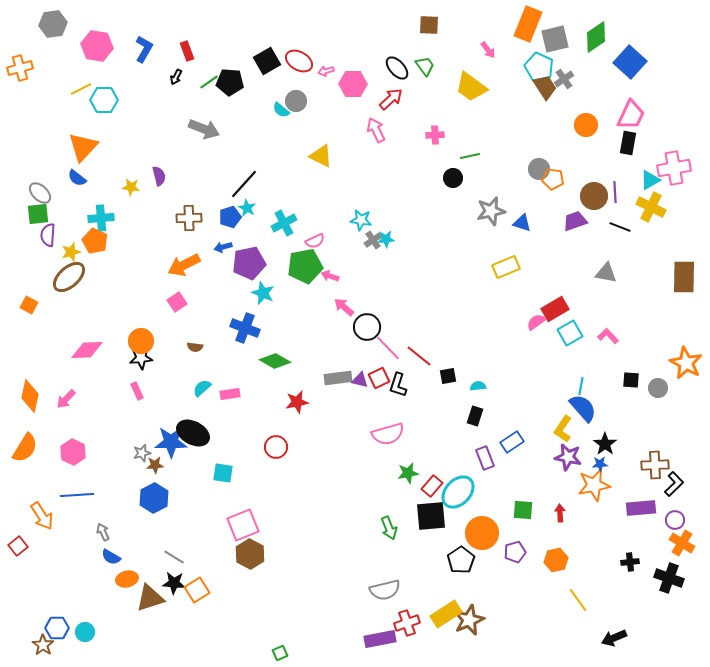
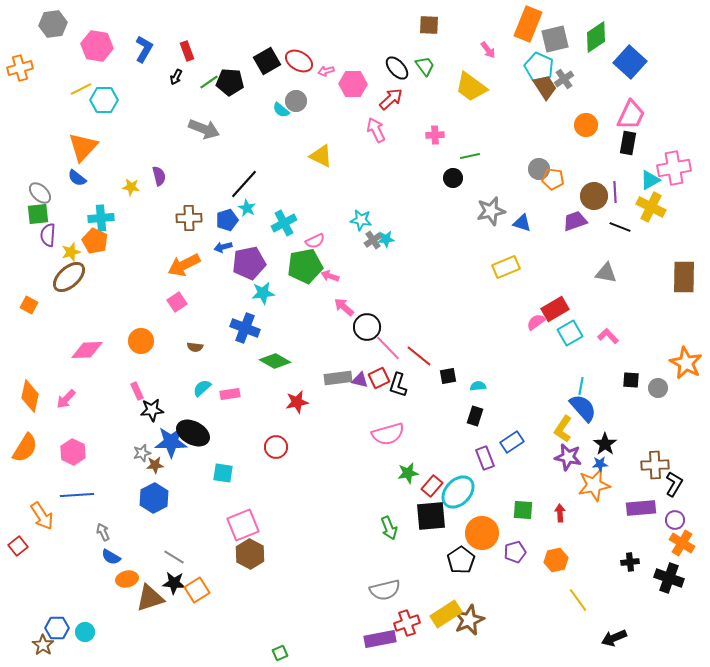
blue pentagon at (230, 217): moved 3 px left, 3 px down
cyan star at (263, 293): rotated 30 degrees counterclockwise
black star at (141, 358): moved 11 px right, 52 px down
black L-shape at (674, 484): rotated 15 degrees counterclockwise
